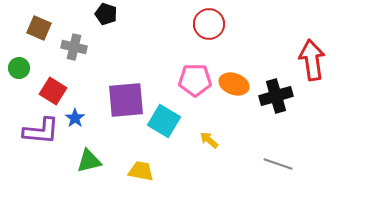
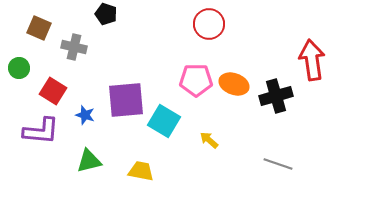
pink pentagon: moved 1 px right
blue star: moved 10 px right, 3 px up; rotated 18 degrees counterclockwise
